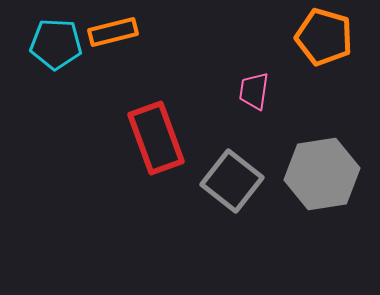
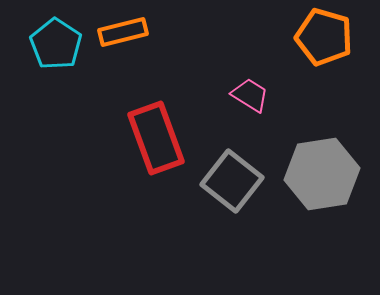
orange rectangle: moved 10 px right
cyan pentagon: rotated 30 degrees clockwise
pink trapezoid: moved 4 px left, 4 px down; rotated 114 degrees clockwise
